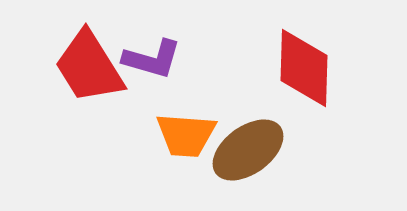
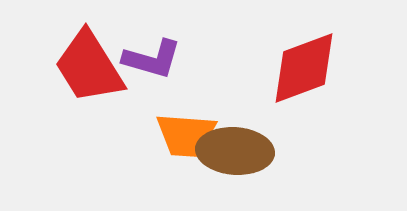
red diamond: rotated 68 degrees clockwise
brown ellipse: moved 13 px left, 1 px down; rotated 40 degrees clockwise
